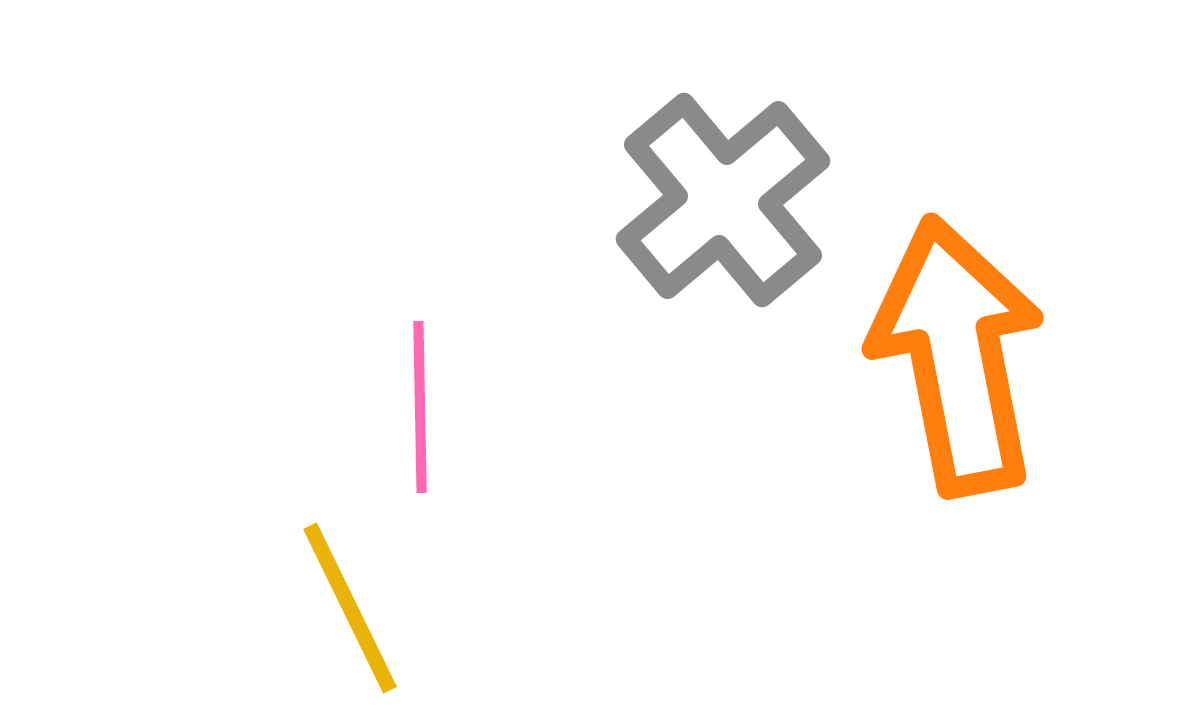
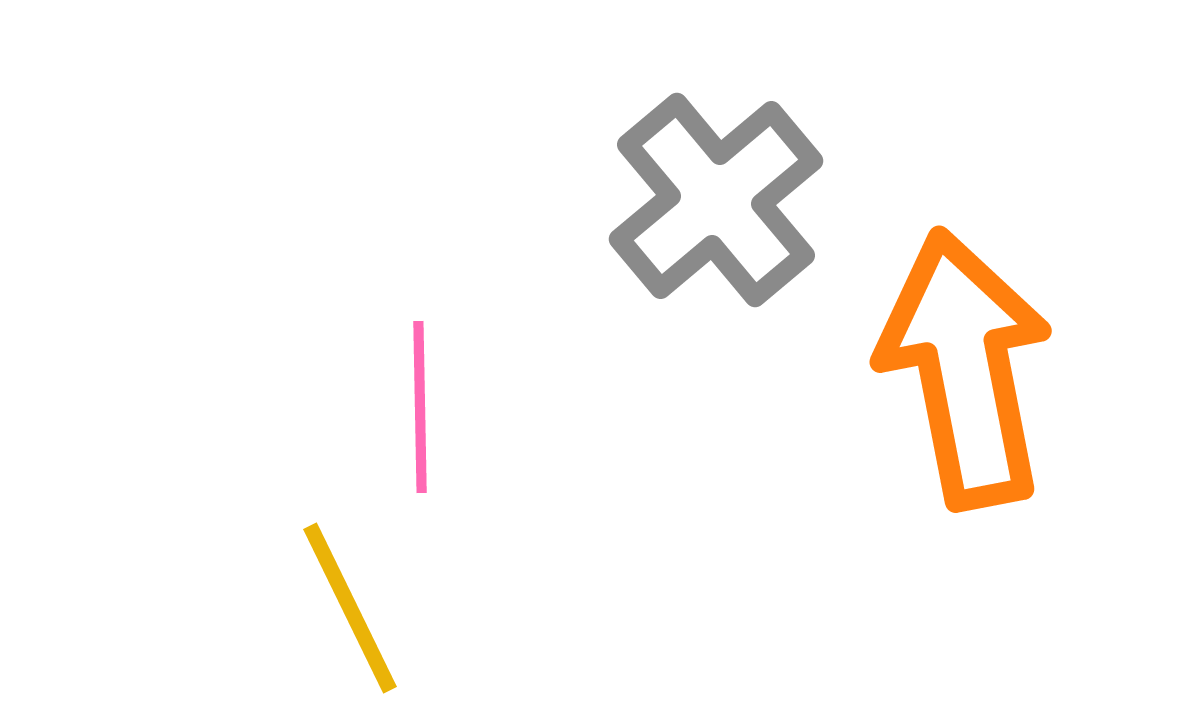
gray cross: moved 7 px left
orange arrow: moved 8 px right, 13 px down
